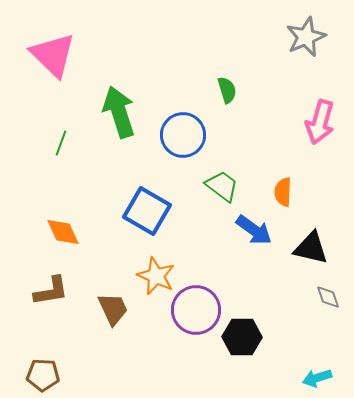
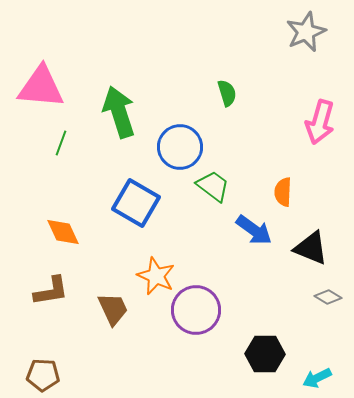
gray star: moved 5 px up
pink triangle: moved 12 px left, 32 px down; rotated 39 degrees counterclockwise
green semicircle: moved 3 px down
blue circle: moved 3 px left, 12 px down
green trapezoid: moved 9 px left
blue square: moved 11 px left, 8 px up
black triangle: rotated 9 degrees clockwise
gray diamond: rotated 40 degrees counterclockwise
black hexagon: moved 23 px right, 17 px down
cyan arrow: rotated 8 degrees counterclockwise
